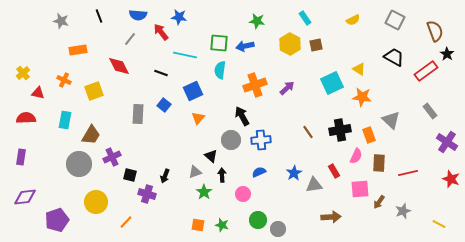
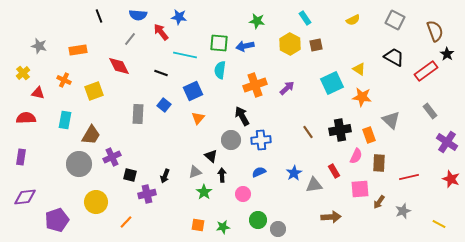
gray star at (61, 21): moved 22 px left, 25 px down
red line at (408, 173): moved 1 px right, 4 px down
purple cross at (147, 194): rotated 30 degrees counterclockwise
green star at (222, 225): moved 1 px right, 2 px down; rotated 24 degrees counterclockwise
